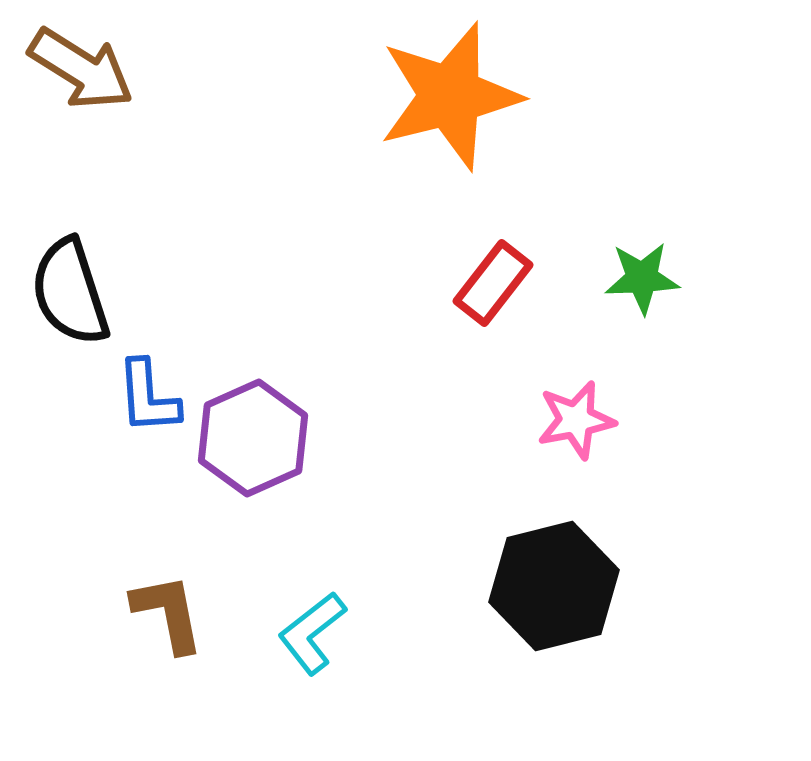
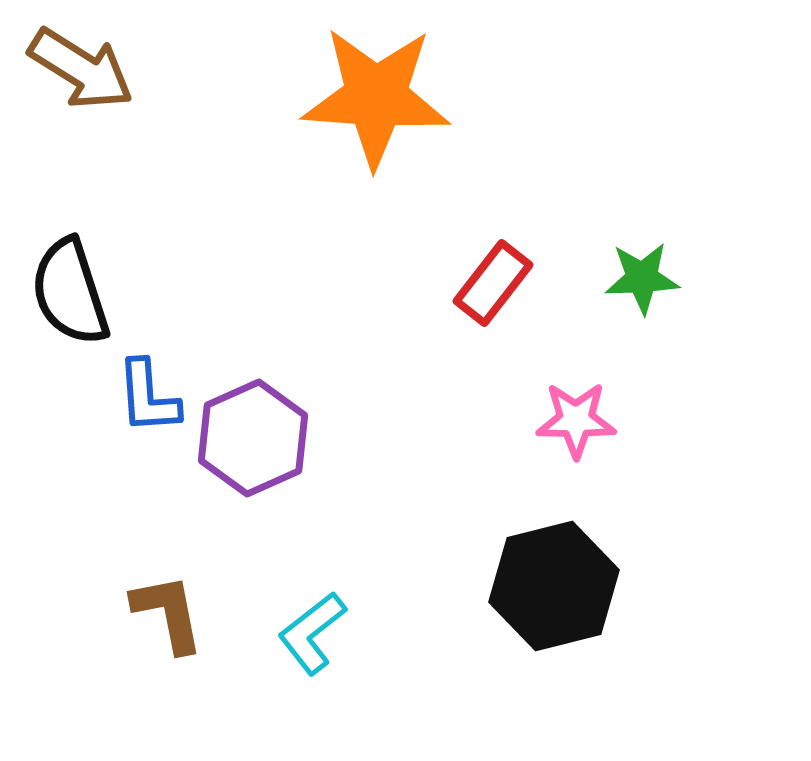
orange star: moved 74 px left, 1 px down; rotated 18 degrees clockwise
pink star: rotated 12 degrees clockwise
